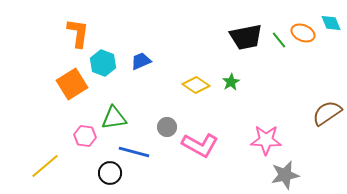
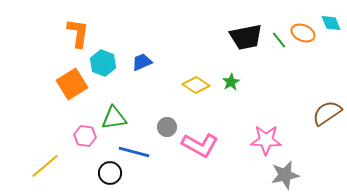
blue trapezoid: moved 1 px right, 1 px down
